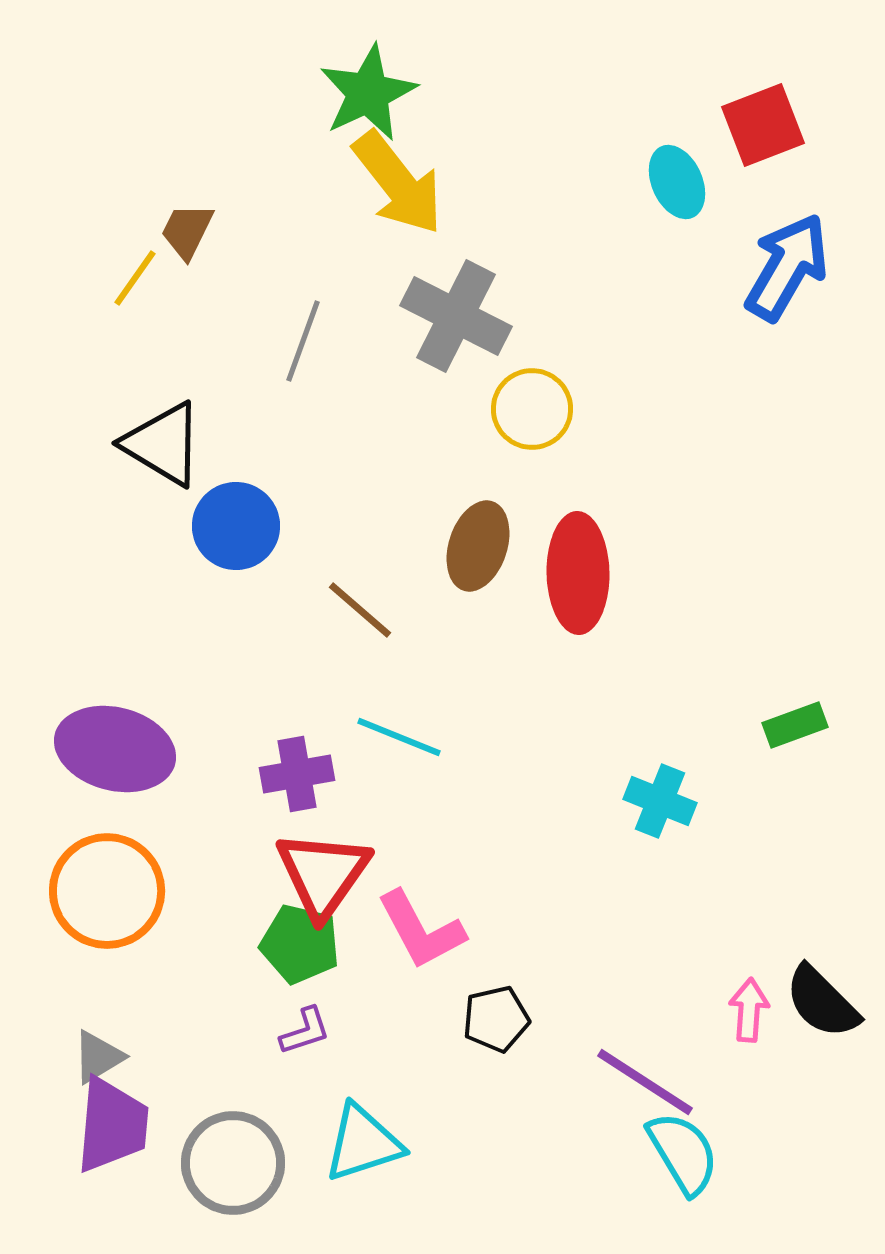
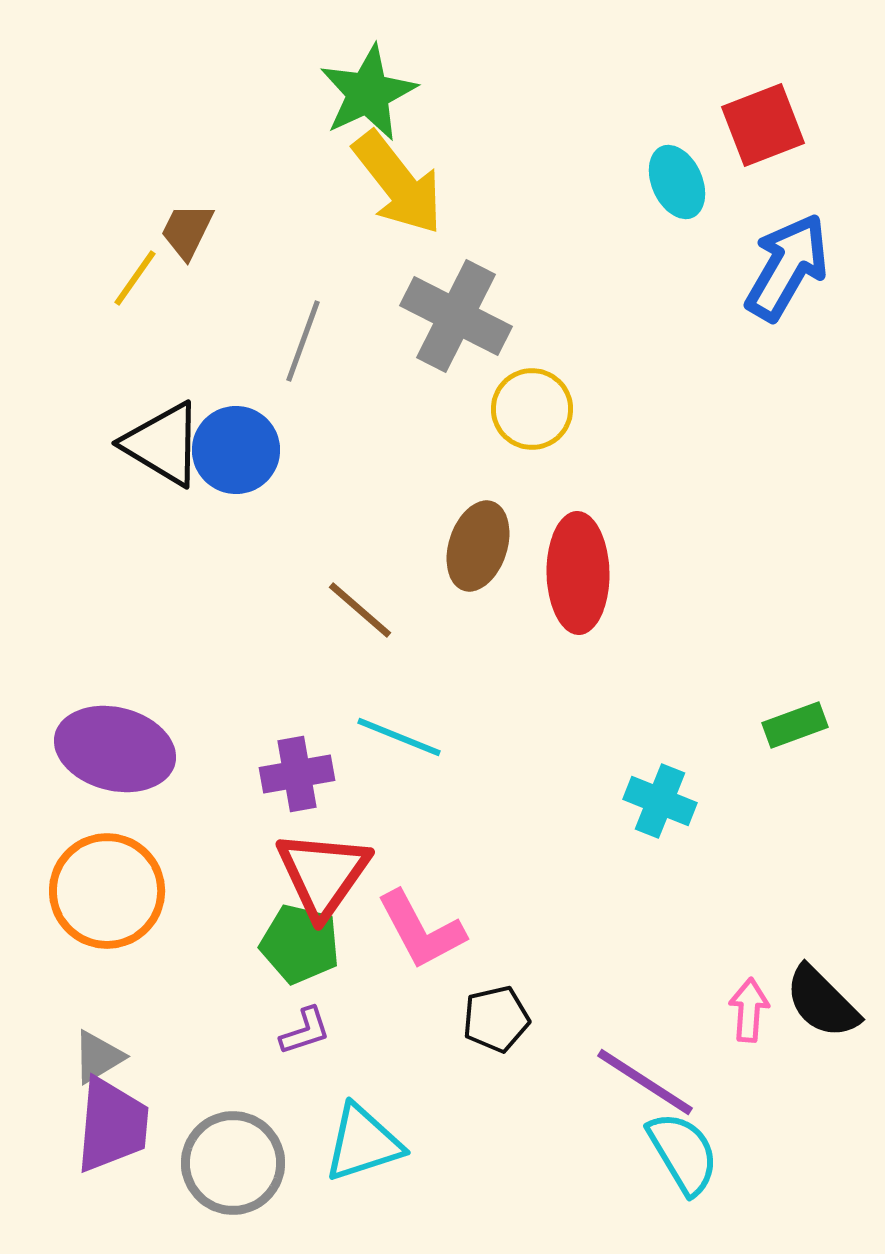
blue circle: moved 76 px up
